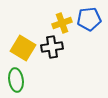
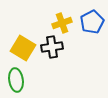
blue pentagon: moved 3 px right, 3 px down; rotated 20 degrees counterclockwise
